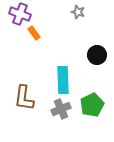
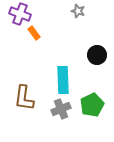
gray star: moved 1 px up
